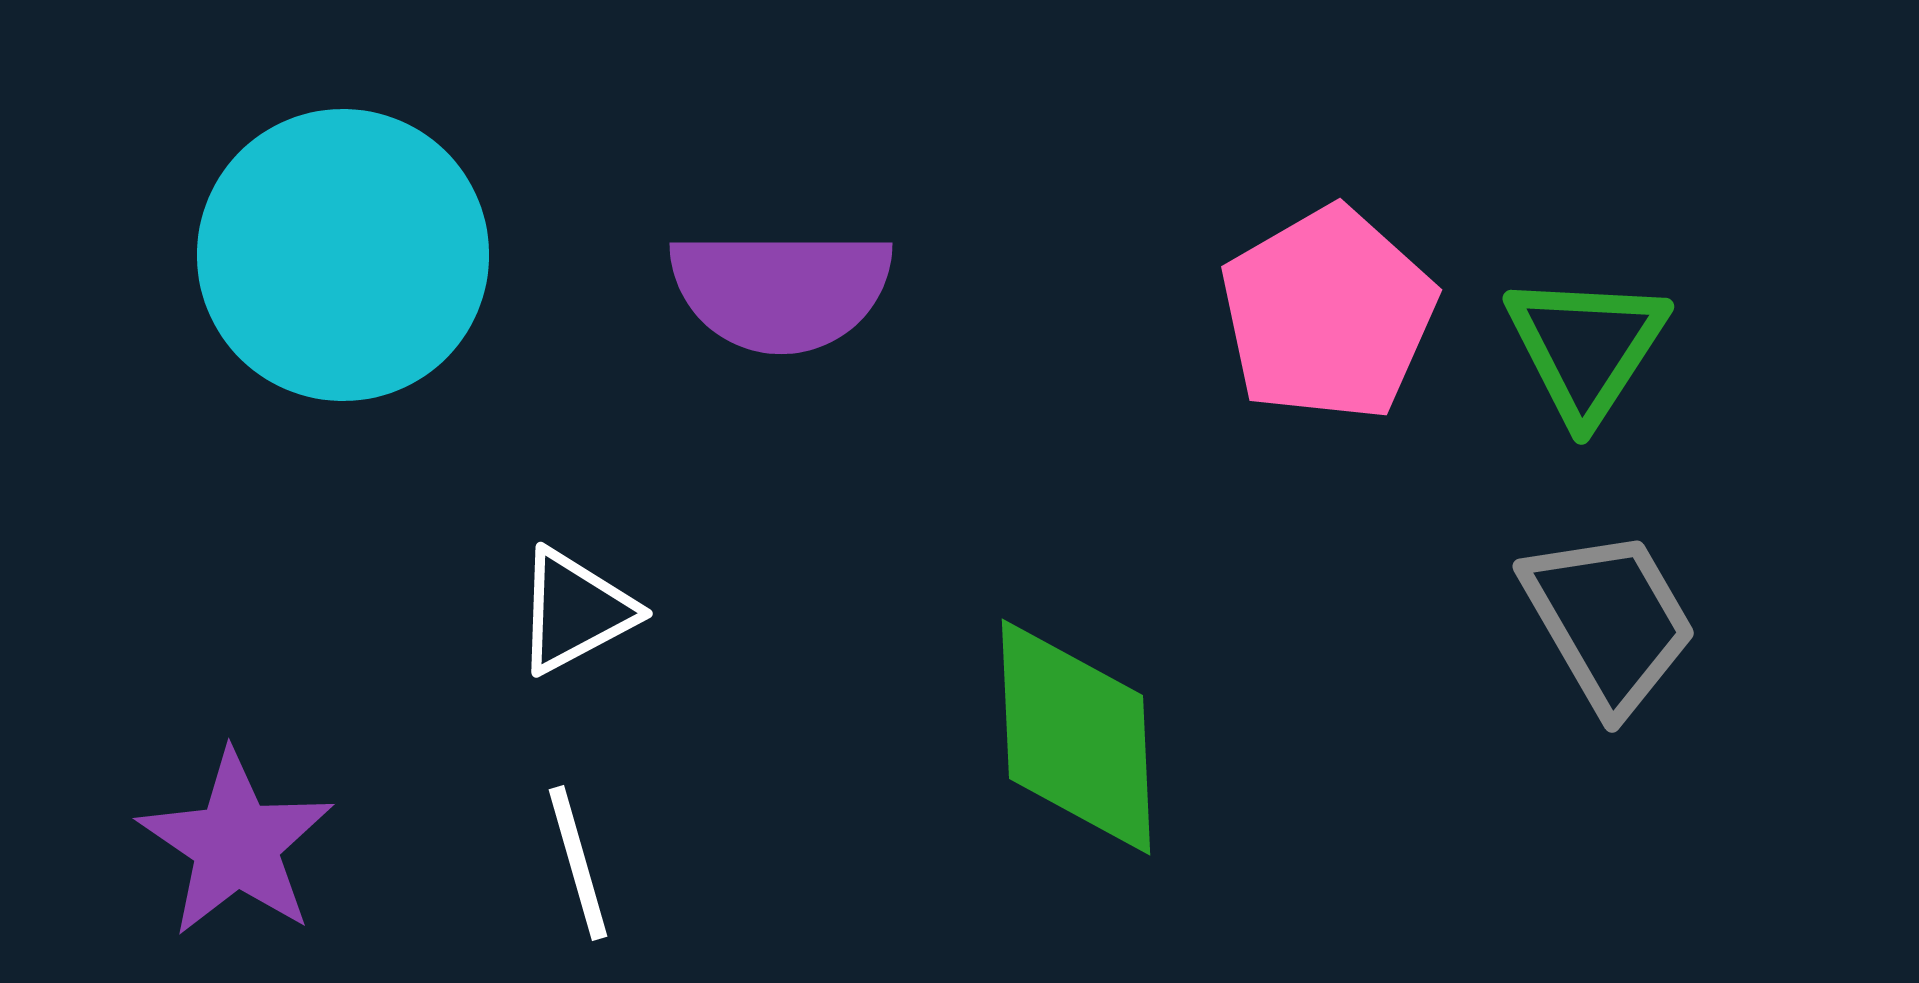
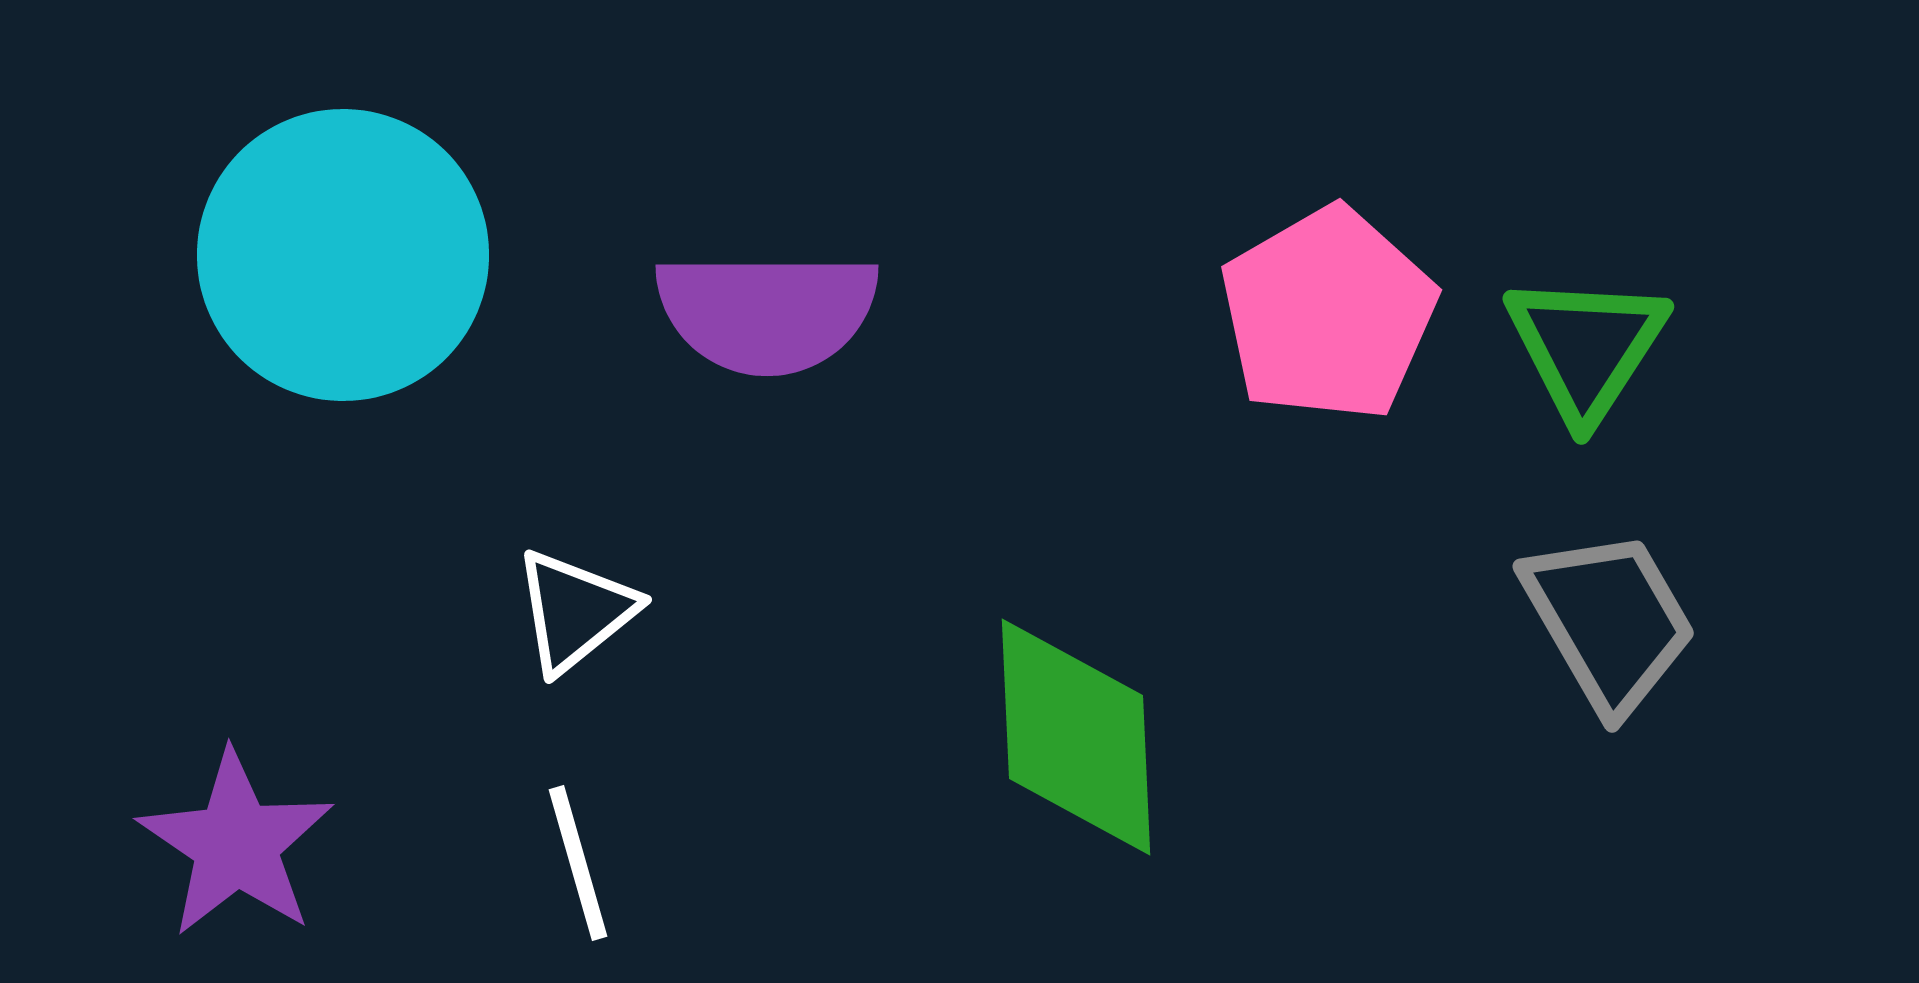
purple semicircle: moved 14 px left, 22 px down
white triangle: rotated 11 degrees counterclockwise
